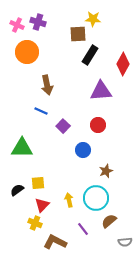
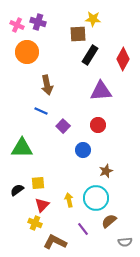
red diamond: moved 5 px up
